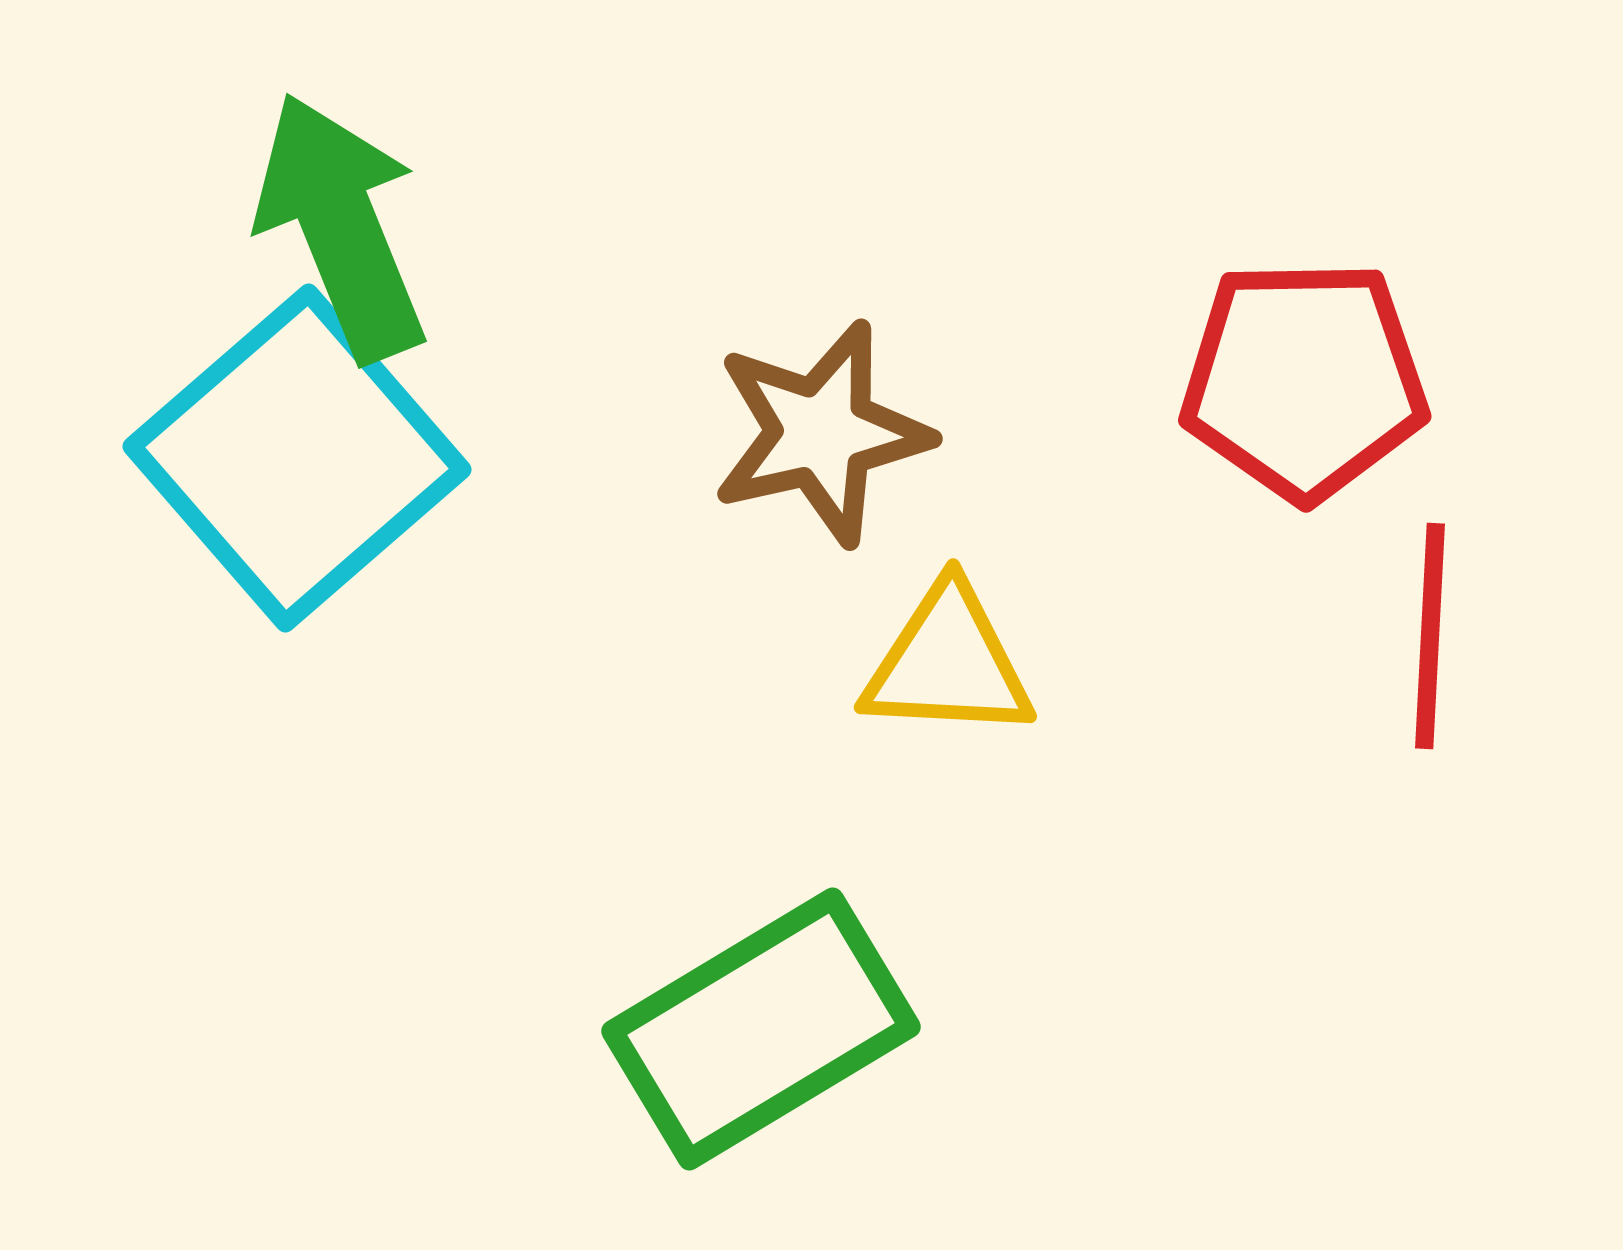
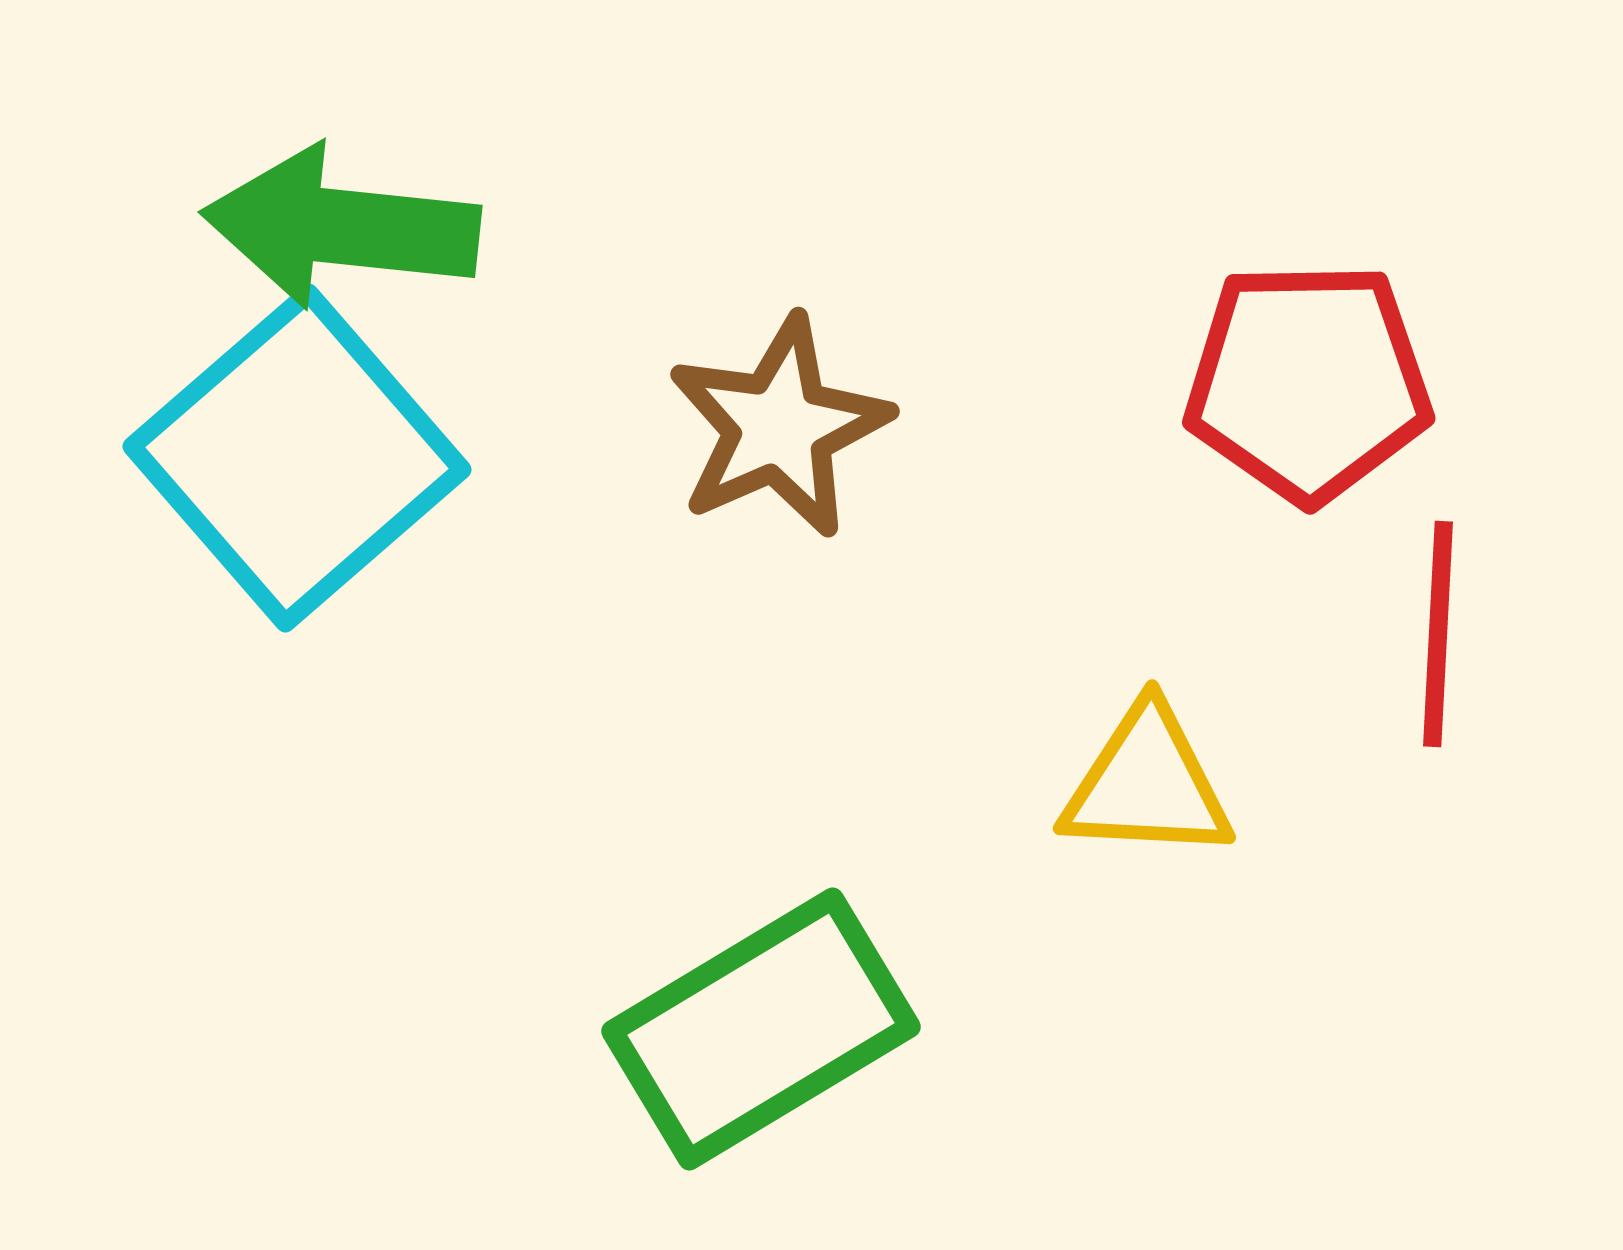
green arrow: rotated 62 degrees counterclockwise
red pentagon: moved 4 px right, 2 px down
brown star: moved 42 px left, 6 px up; rotated 11 degrees counterclockwise
red line: moved 8 px right, 2 px up
yellow triangle: moved 199 px right, 121 px down
